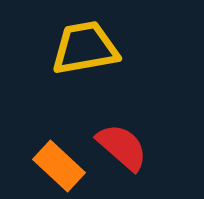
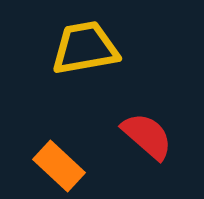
red semicircle: moved 25 px right, 11 px up
